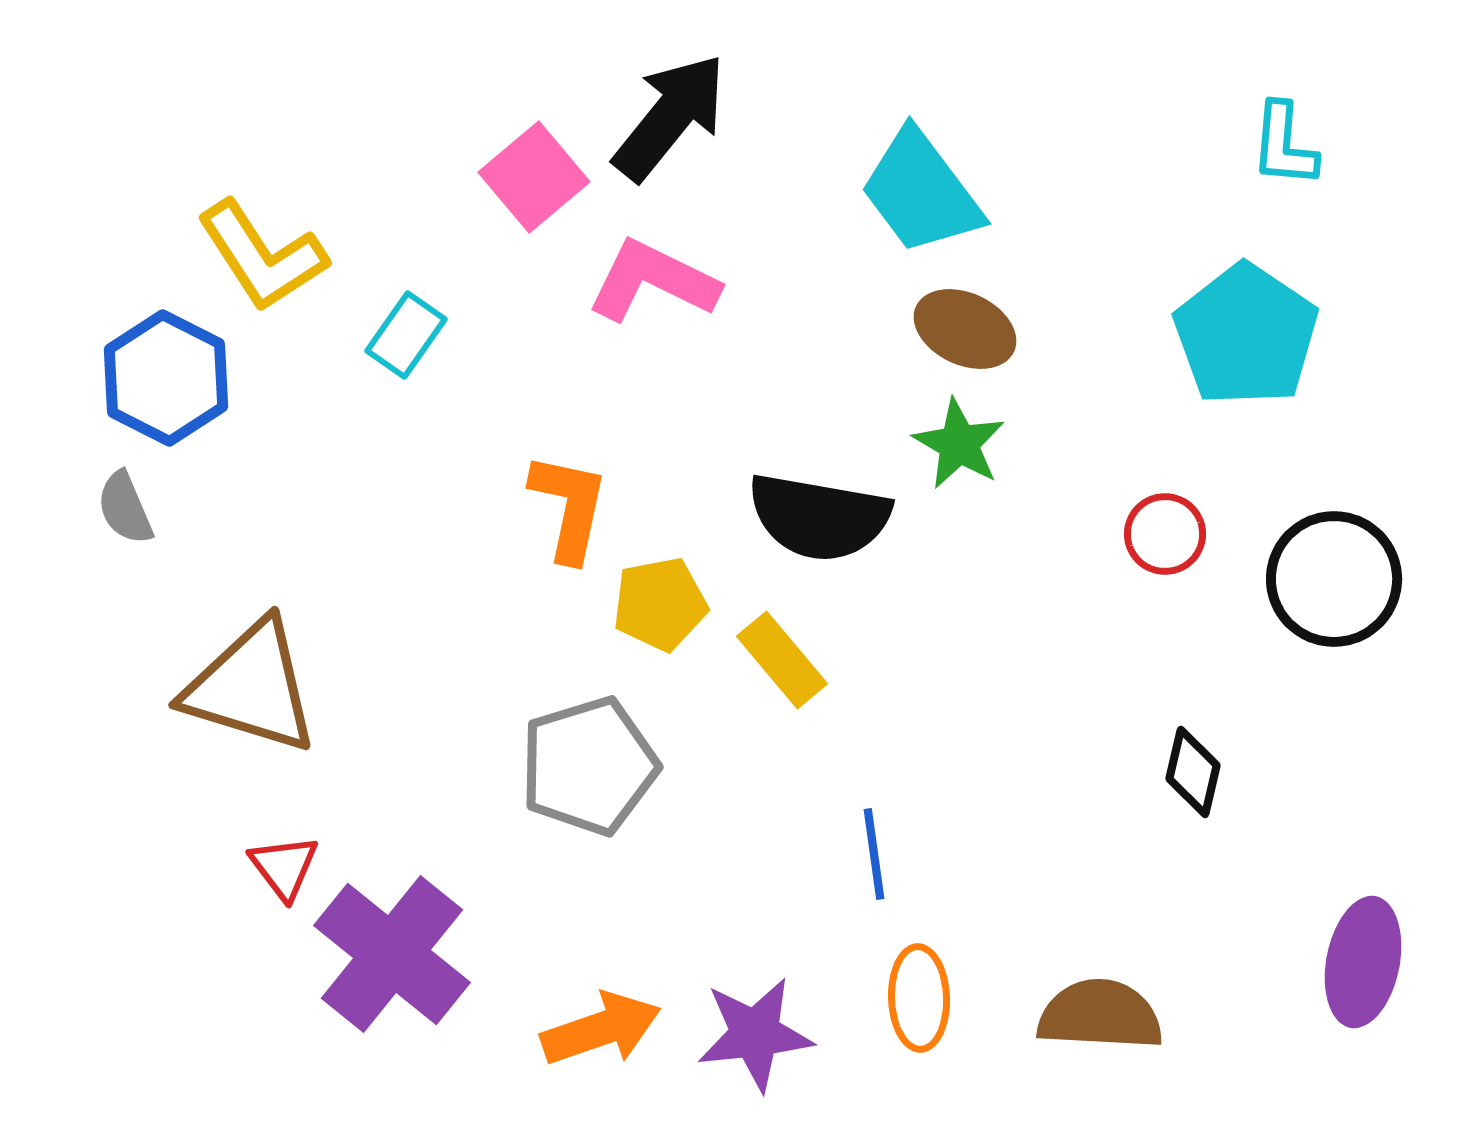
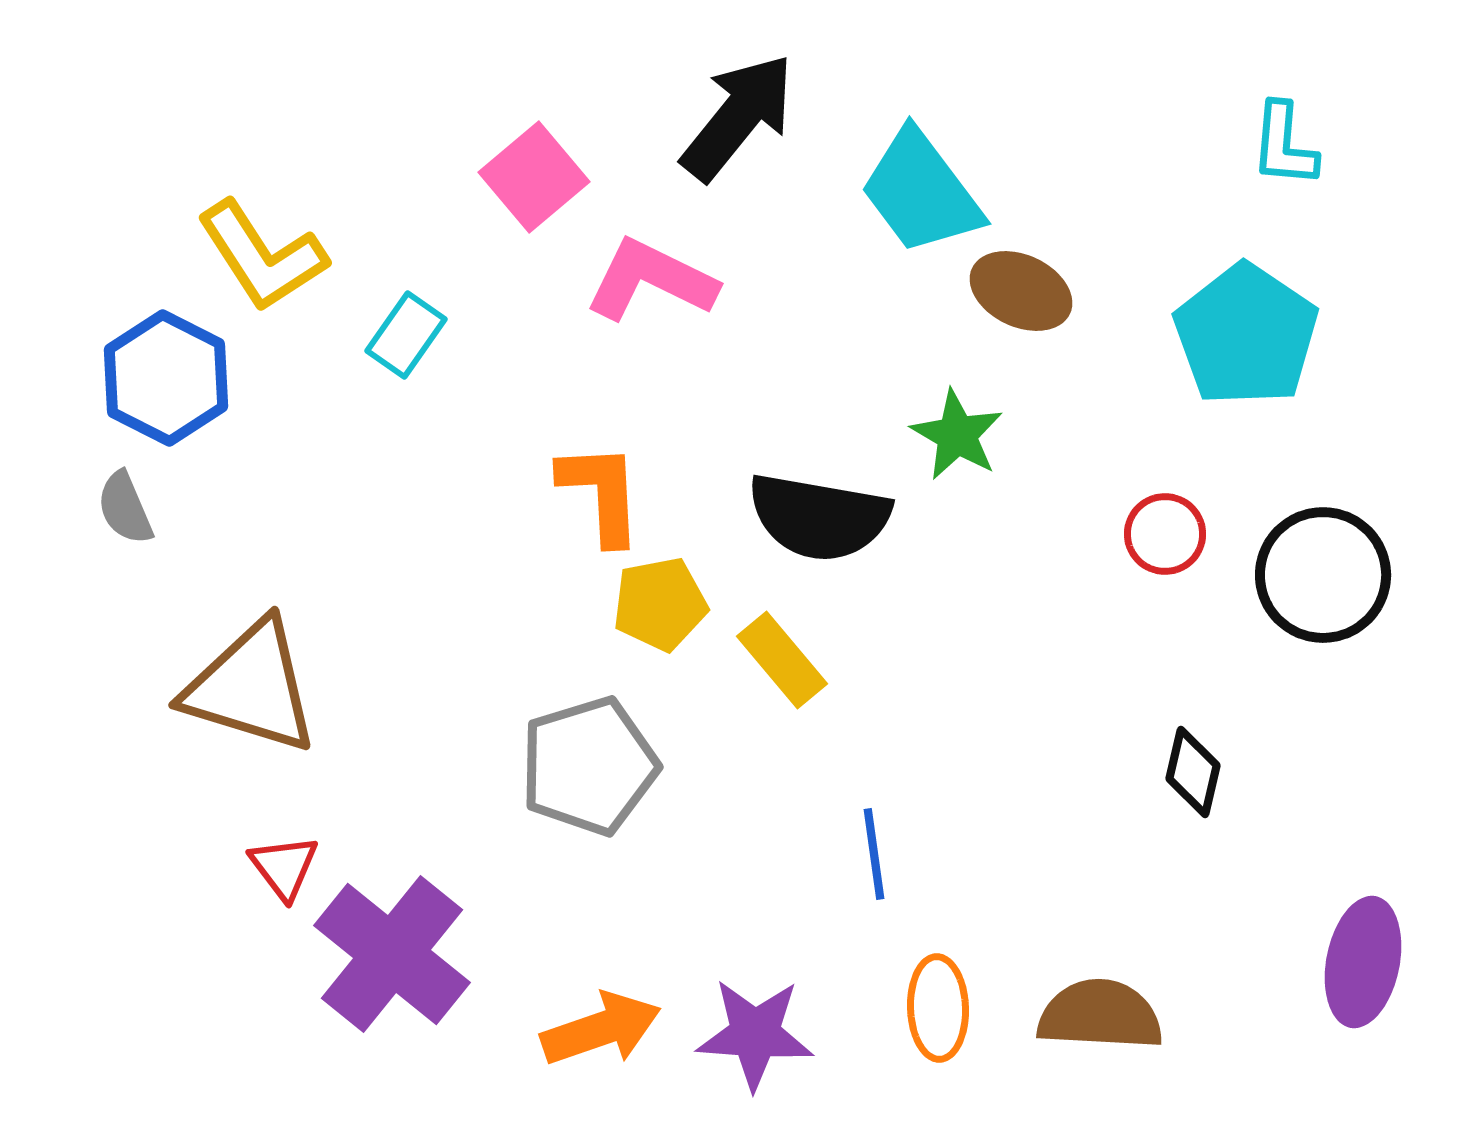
black arrow: moved 68 px right
pink L-shape: moved 2 px left, 1 px up
brown ellipse: moved 56 px right, 38 px up
green star: moved 2 px left, 9 px up
orange L-shape: moved 32 px right, 14 px up; rotated 15 degrees counterclockwise
black circle: moved 11 px left, 4 px up
orange ellipse: moved 19 px right, 10 px down
purple star: rotated 10 degrees clockwise
